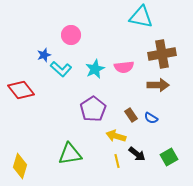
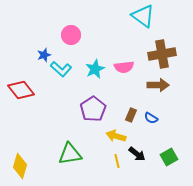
cyan triangle: moved 2 px right, 1 px up; rotated 25 degrees clockwise
brown rectangle: rotated 56 degrees clockwise
